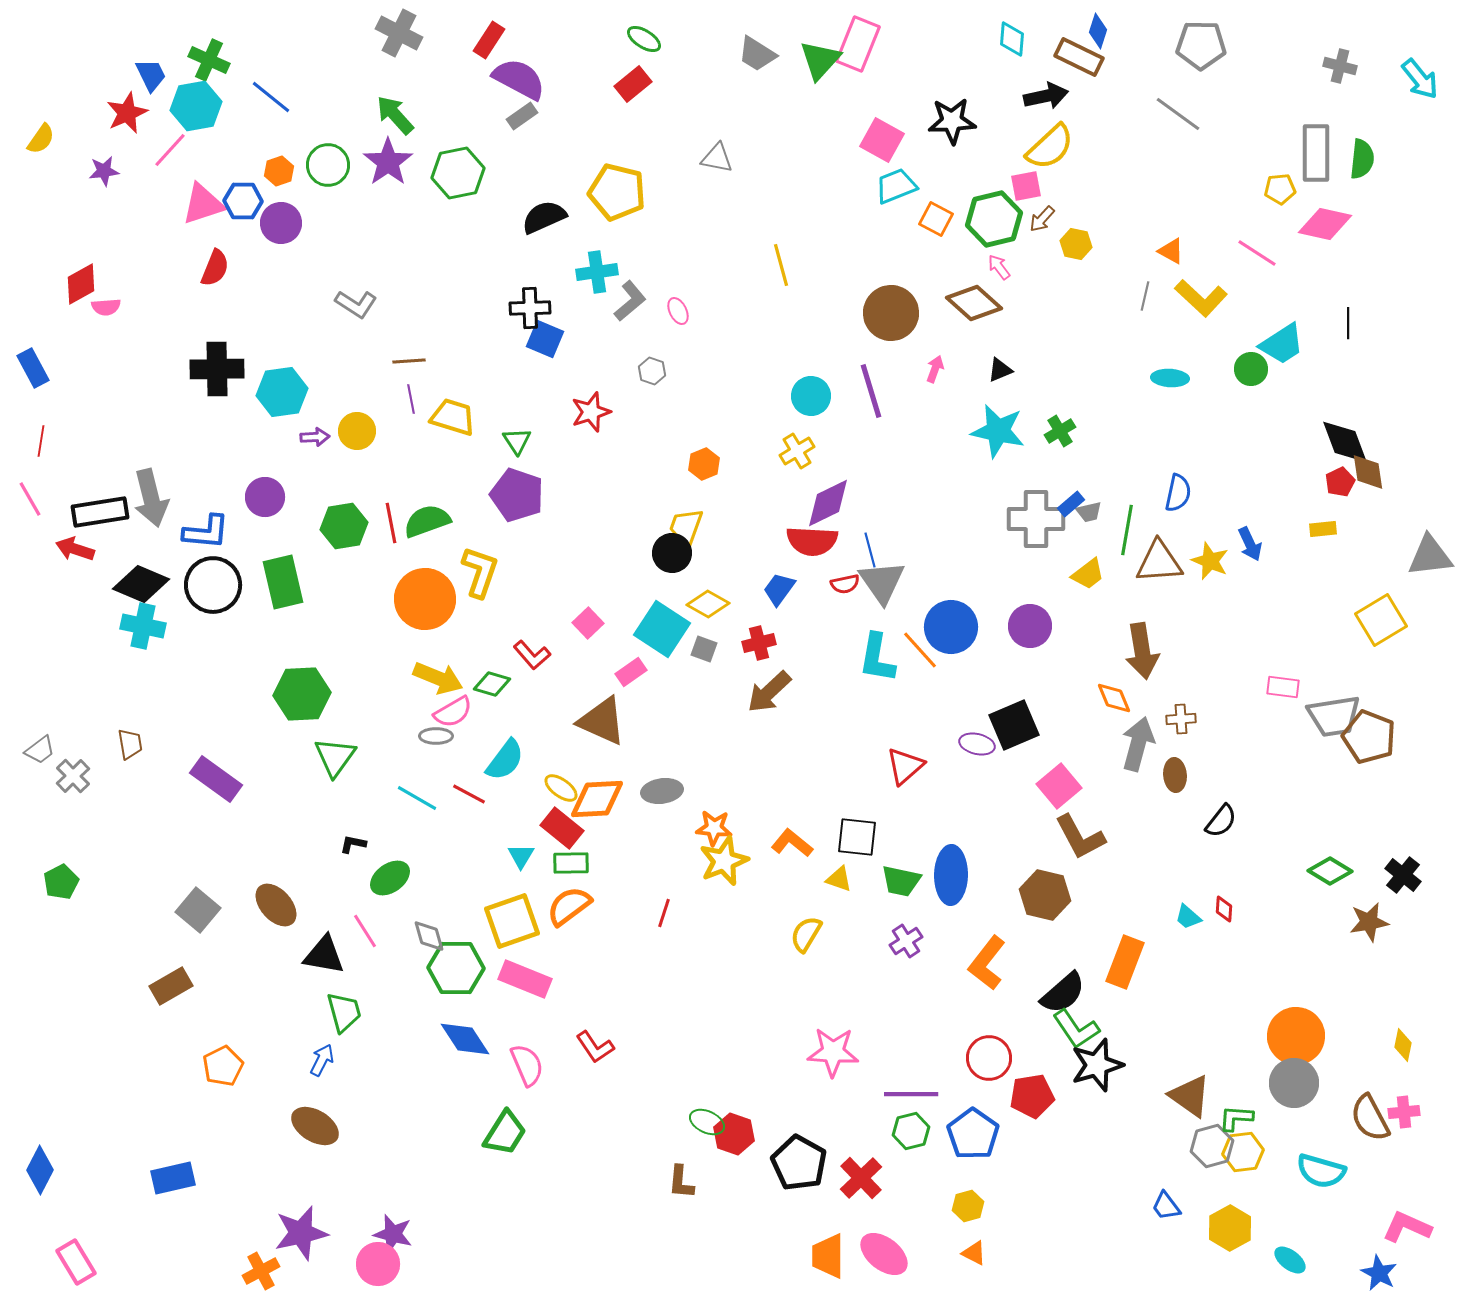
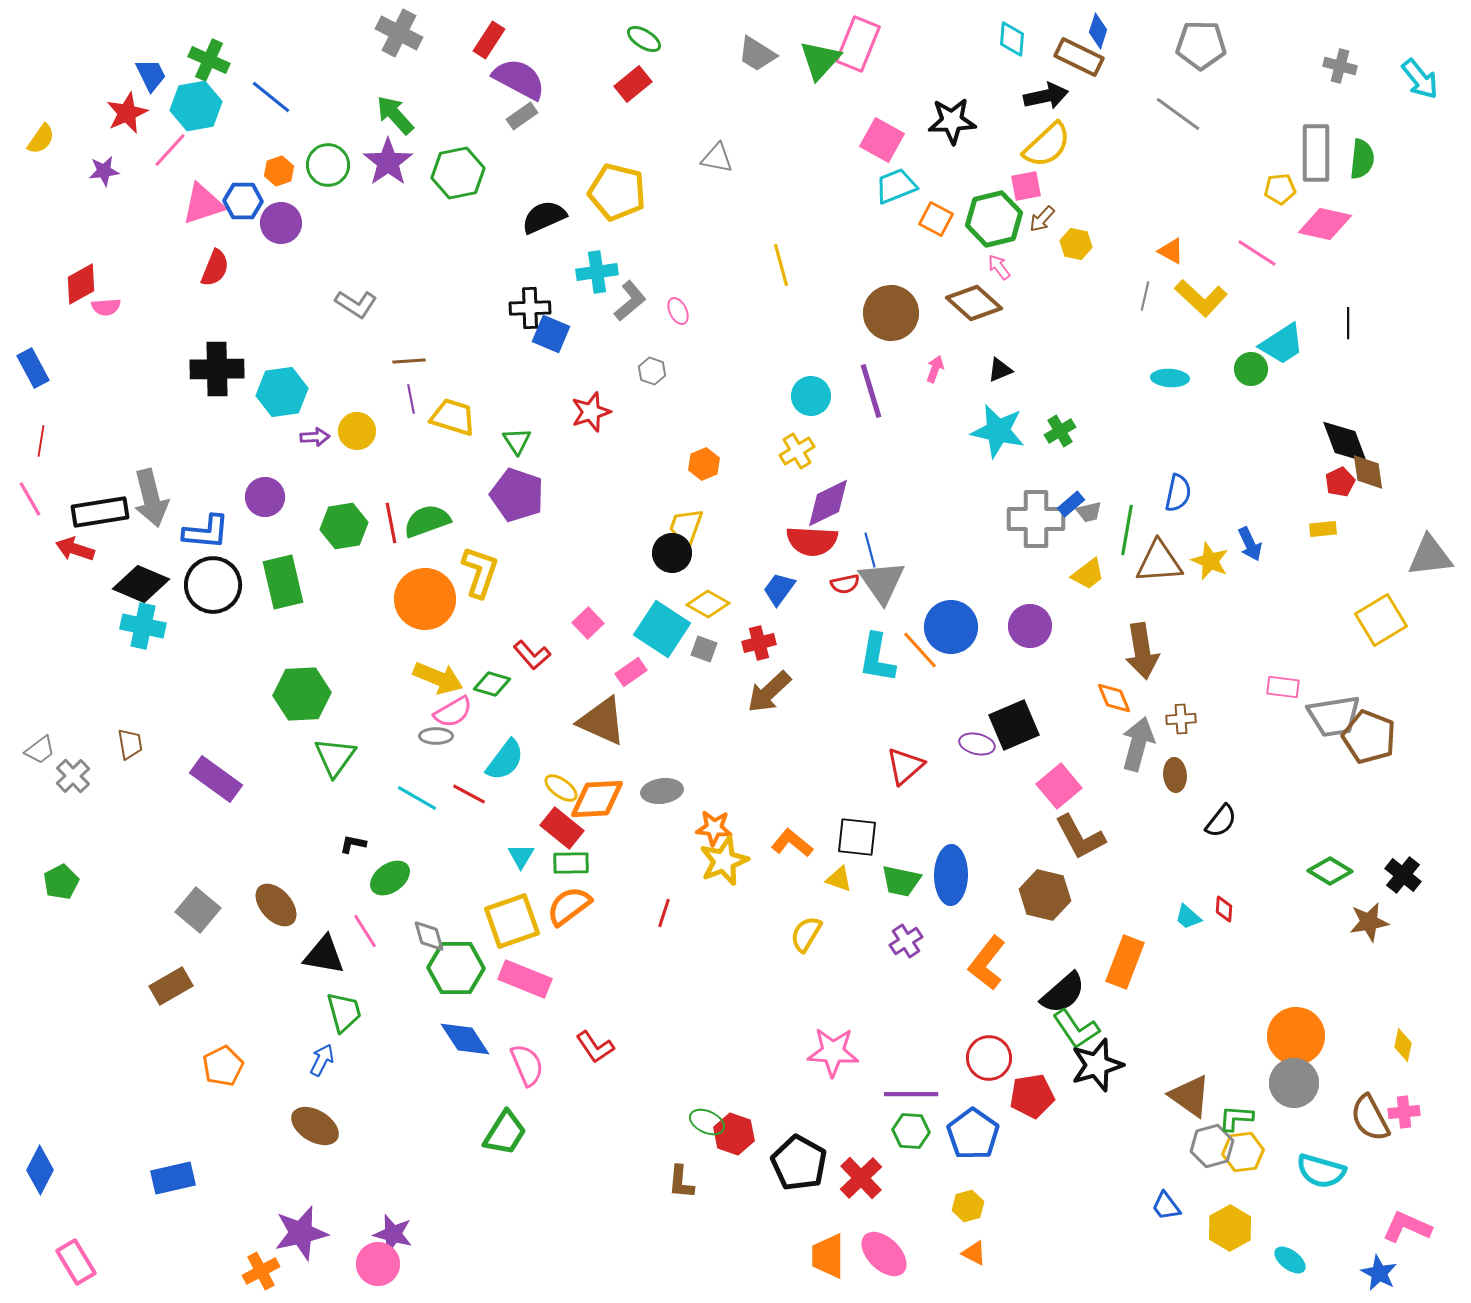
yellow semicircle at (1050, 147): moved 3 px left, 2 px up
blue square at (545, 339): moved 6 px right, 5 px up
green hexagon at (911, 1131): rotated 18 degrees clockwise
pink ellipse at (884, 1254): rotated 6 degrees clockwise
